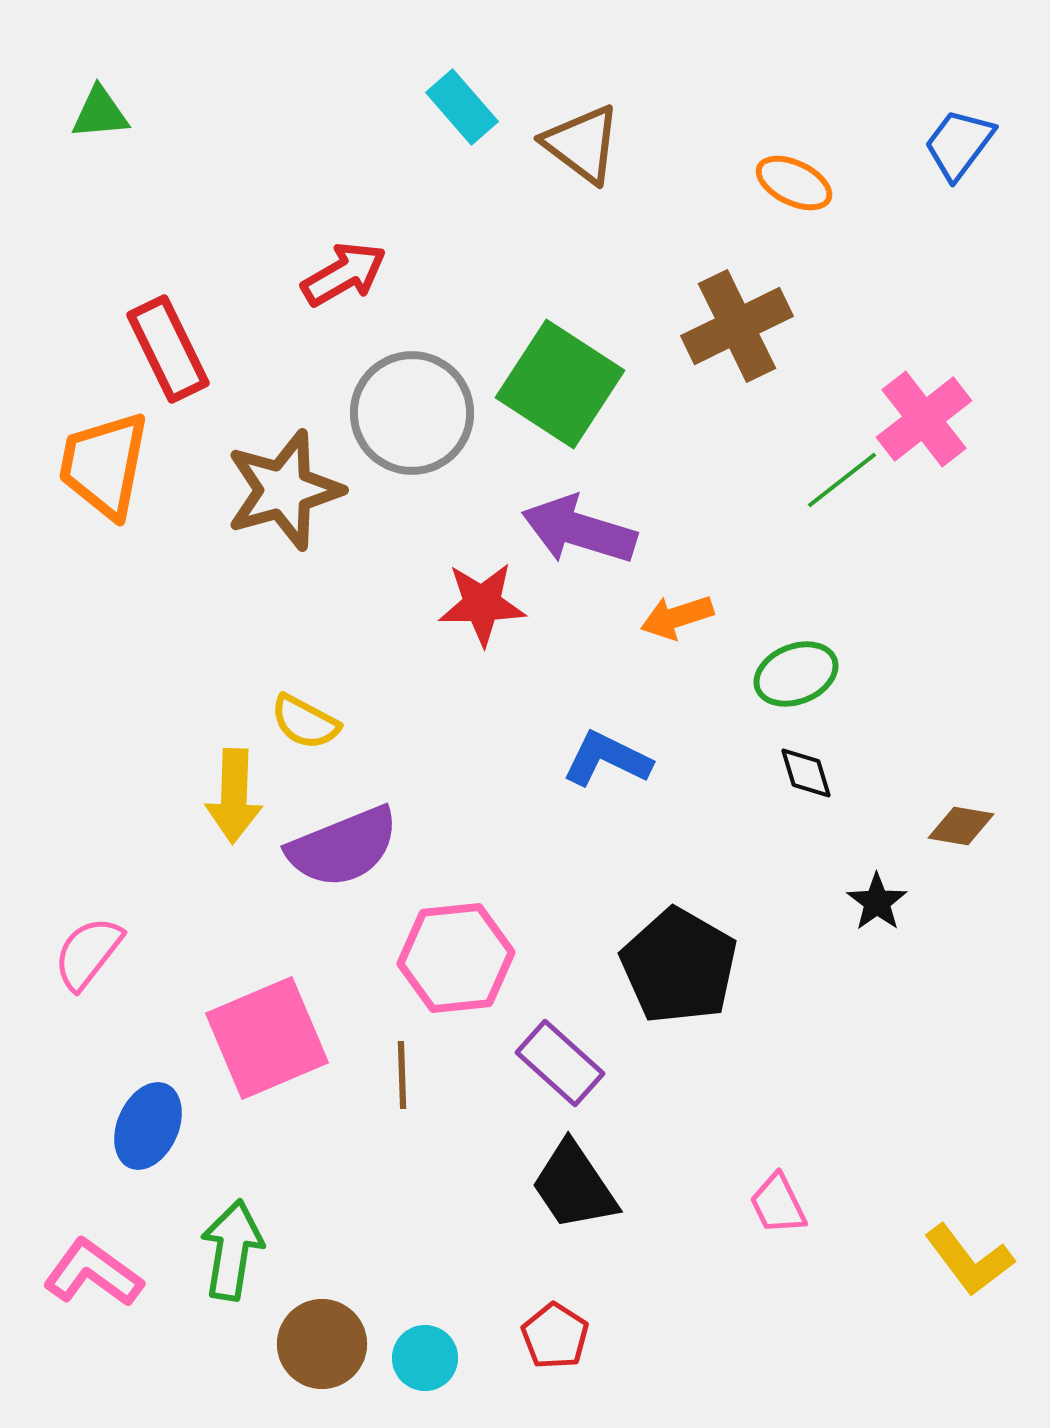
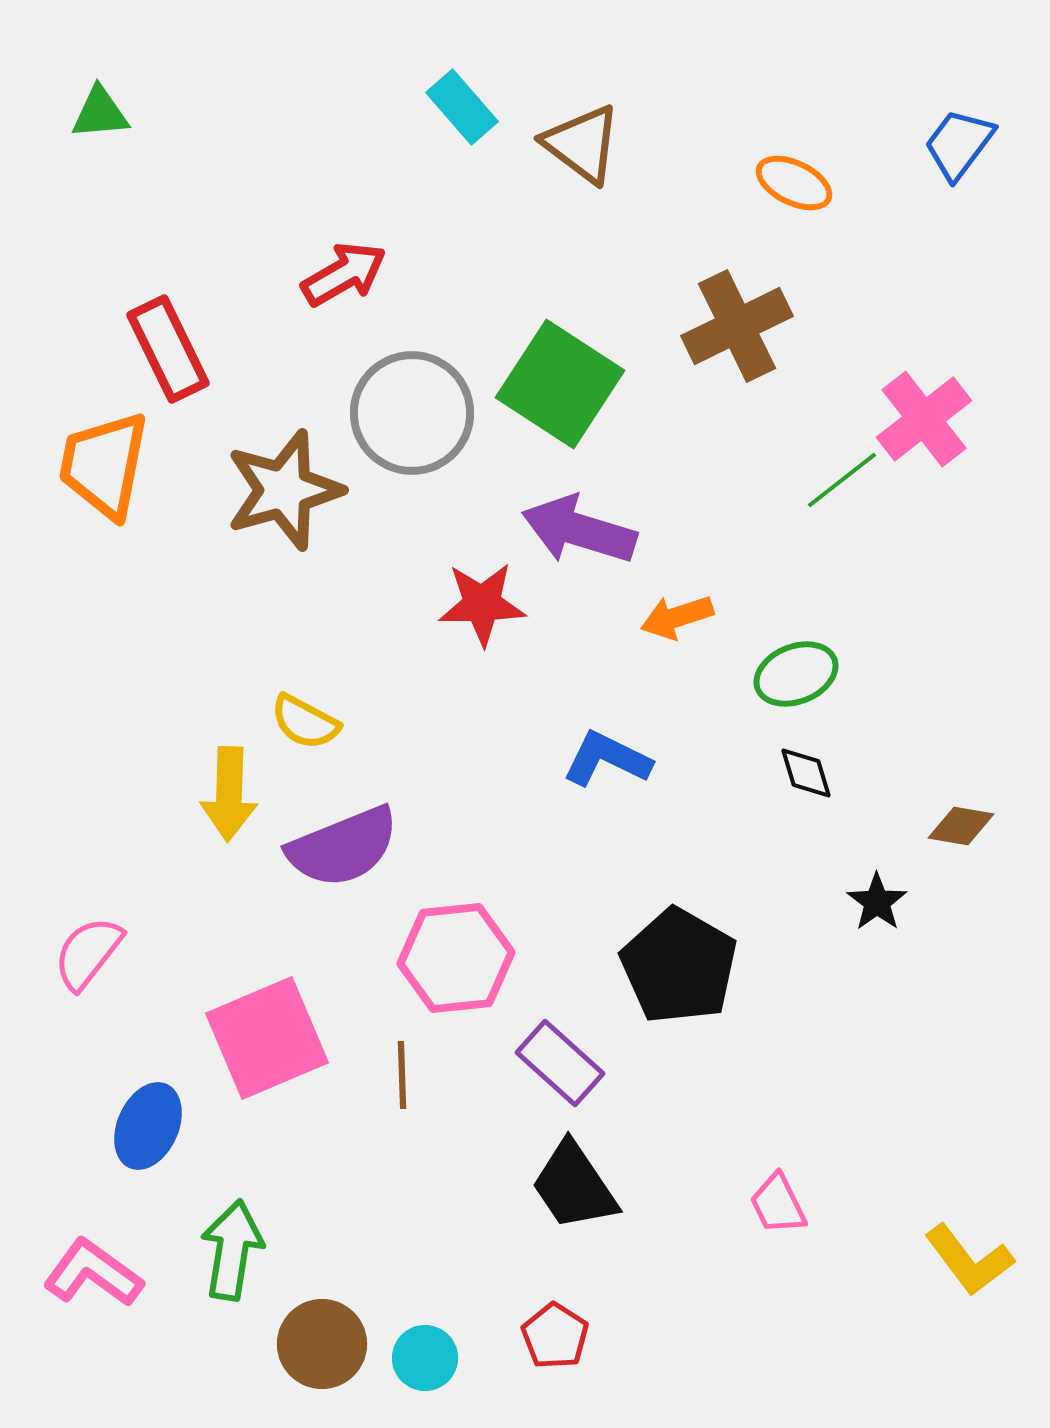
yellow arrow: moved 5 px left, 2 px up
